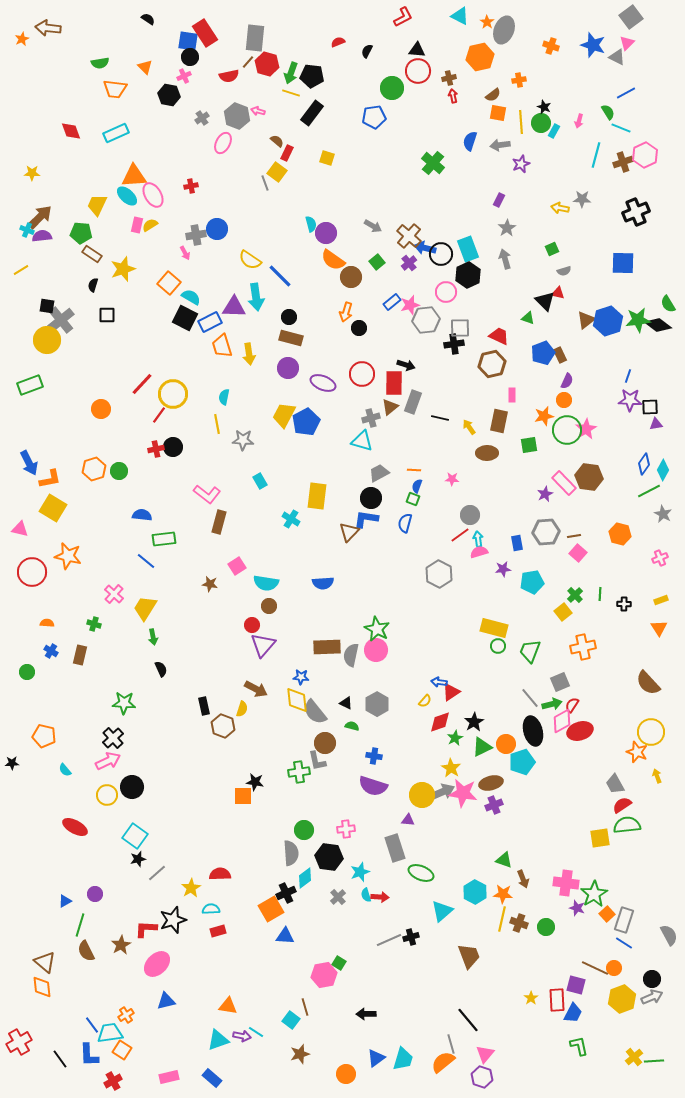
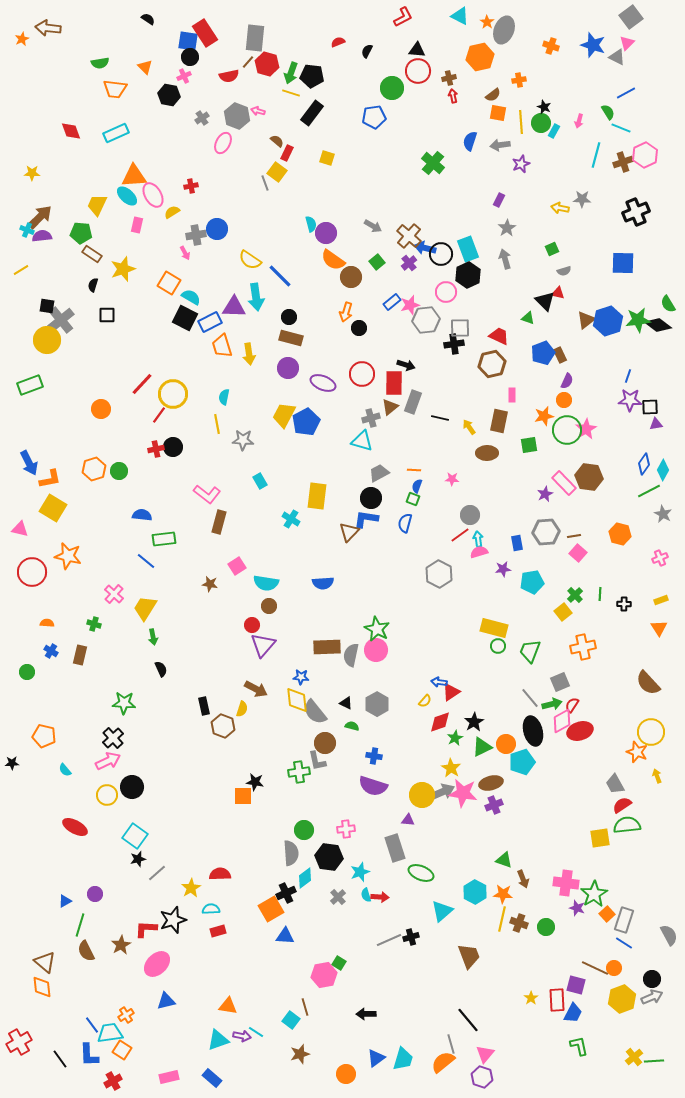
yellow semicircle at (150, 225): moved 22 px right, 13 px up
orange square at (169, 283): rotated 10 degrees counterclockwise
